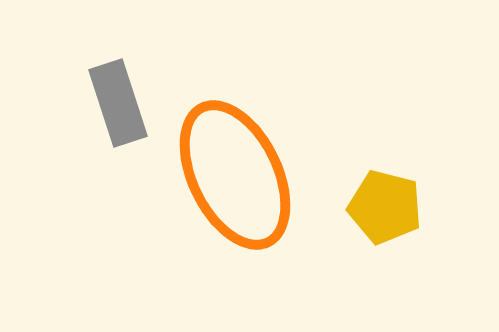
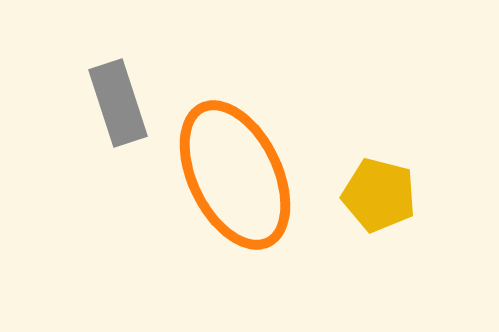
yellow pentagon: moved 6 px left, 12 px up
